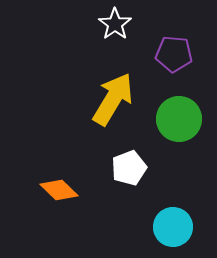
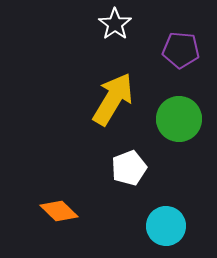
purple pentagon: moved 7 px right, 4 px up
orange diamond: moved 21 px down
cyan circle: moved 7 px left, 1 px up
